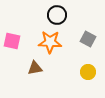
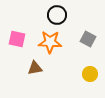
pink square: moved 5 px right, 2 px up
yellow circle: moved 2 px right, 2 px down
